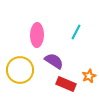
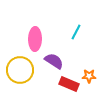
pink ellipse: moved 2 px left, 4 px down
orange star: rotated 24 degrees clockwise
red rectangle: moved 3 px right
